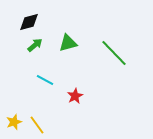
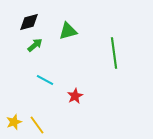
green triangle: moved 12 px up
green line: rotated 36 degrees clockwise
